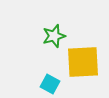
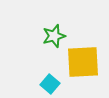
cyan square: rotated 12 degrees clockwise
